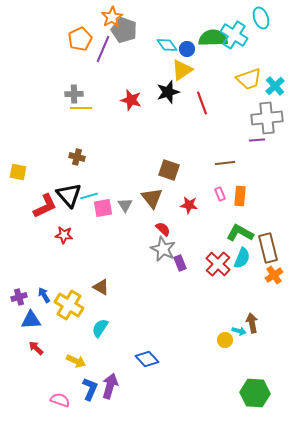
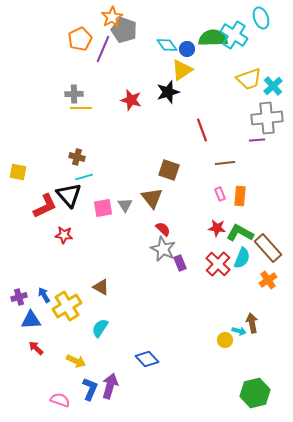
cyan cross at (275, 86): moved 2 px left
red line at (202, 103): moved 27 px down
cyan line at (89, 196): moved 5 px left, 19 px up
red star at (189, 205): moved 28 px right, 23 px down
brown rectangle at (268, 248): rotated 28 degrees counterclockwise
orange cross at (274, 275): moved 6 px left, 5 px down
yellow cross at (69, 305): moved 2 px left, 1 px down; rotated 28 degrees clockwise
green hexagon at (255, 393): rotated 16 degrees counterclockwise
